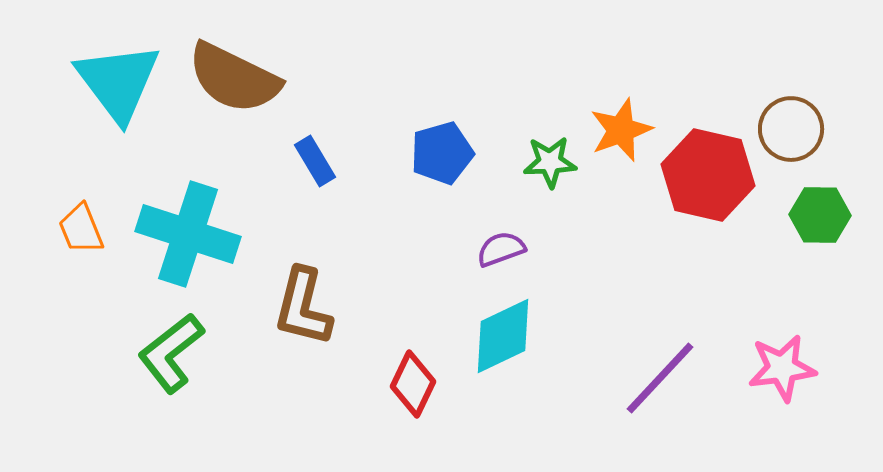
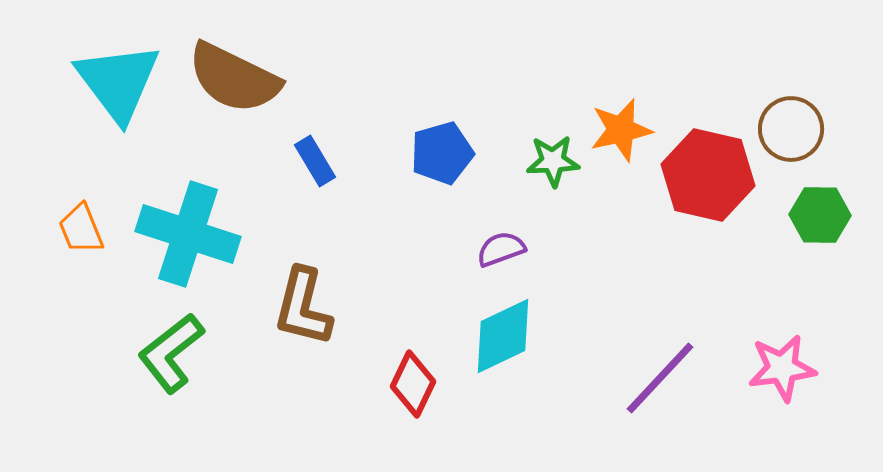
orange star: rotated 8 degrees clockwise
green star: moved 3 px right, 1 px up
